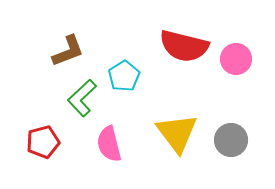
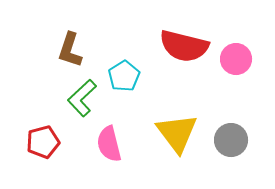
brown L-shape: moved 2 px right, 1 px up; rotated 129 degrees clockwise
